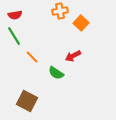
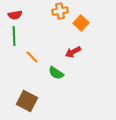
green line: rotated 30 degrees clockwise
red arrow: moved 4 px up
